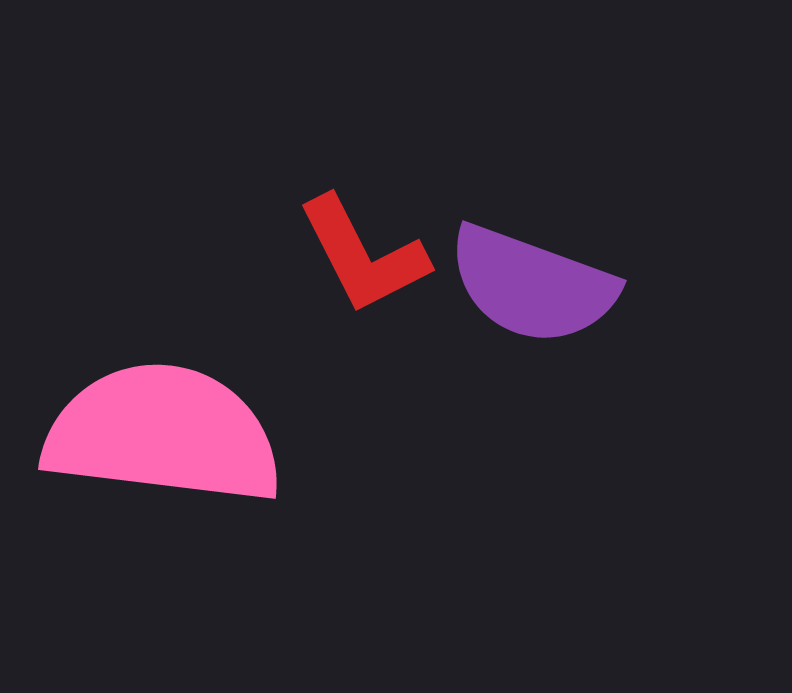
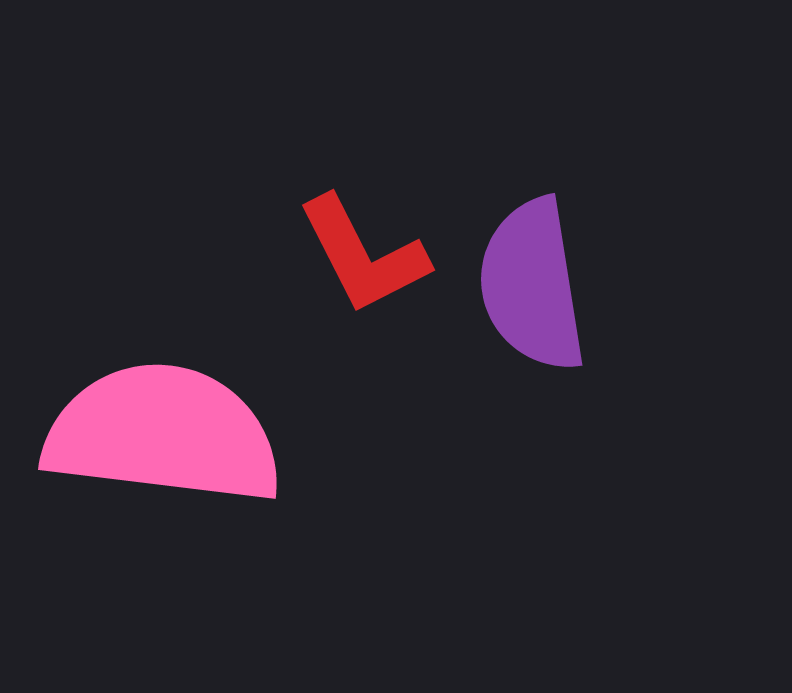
purple semicircle: rotated 61 degrees clockwise
